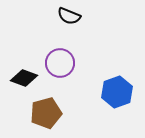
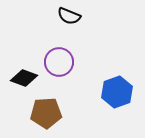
purple circle: moved 1 px left, 1 px up
brown pentagon: rotated 12 degrees clockwise
